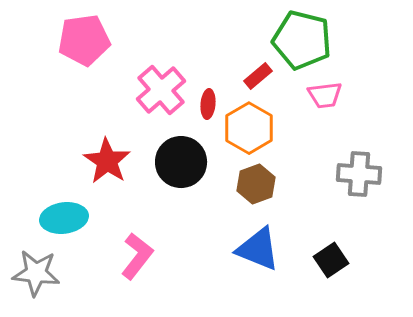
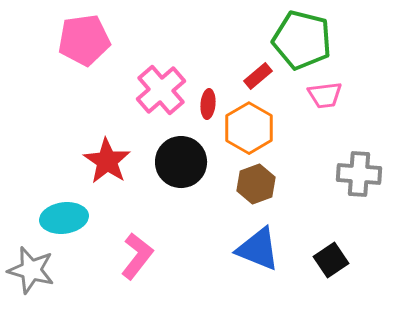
gray star: moved 5 px left, 3 px up; rotated 9 degrees clockwise
